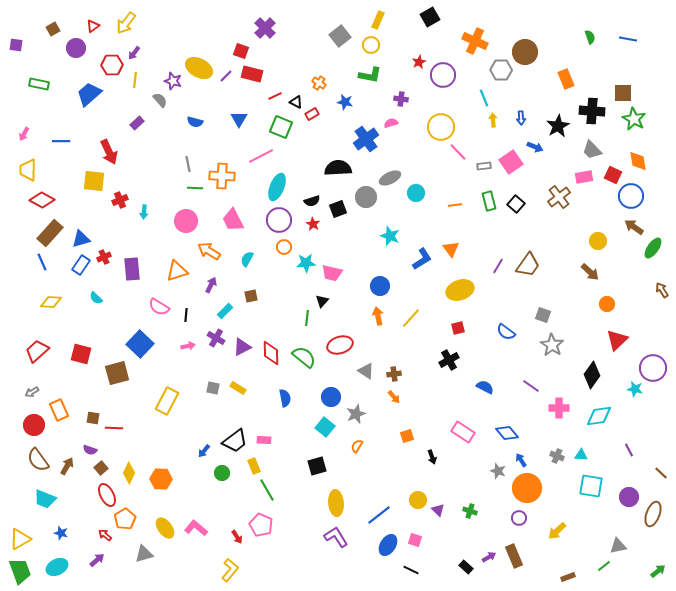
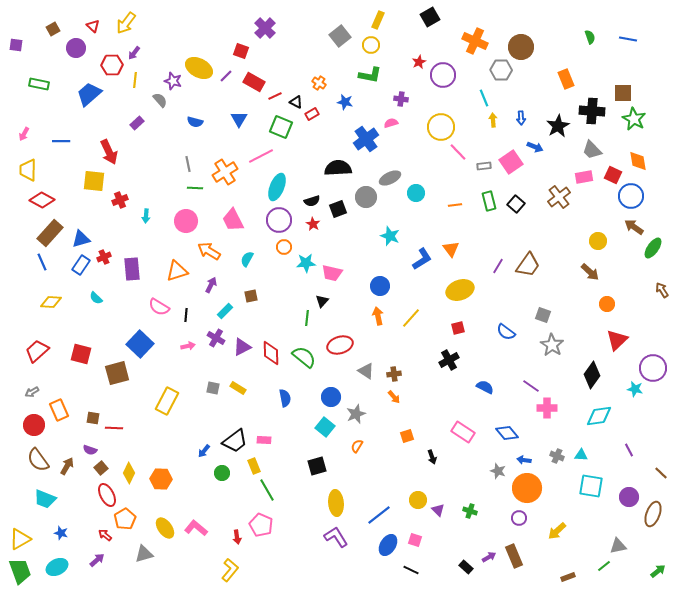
red triangle at (93, 26): rotated 40 degrees counterclockwise
brown circle at (525, 52): moved 4 px left, 5 px up
red rectangle at (252, 74): moved 2 px right, 8 px down; rotated 15 degrees clockwise
orange cross at (222, 176): moved 3 px right, 4 px up; rotated 35 degrees counterclockwise
cyan arrow at (144, 212): moved 2 px right, 4 px down
pink cross at (559, 408): moved 12 px left
blue arrow at (521, 460): moved 3 px right; rotated 48 degrees counterclockwise
red arrow at (237, 537): rotated 24 degrees clockwise
